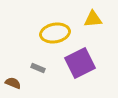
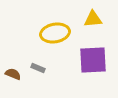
purple square: moved 13 px right, 3 px up; rotated 24 degrees clockwise
brown semicircle: moved 9 px up
